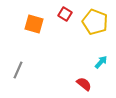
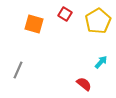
yellow pentagon: moved 3 px right, 1 px up; rotated 20 degrees clockwise
